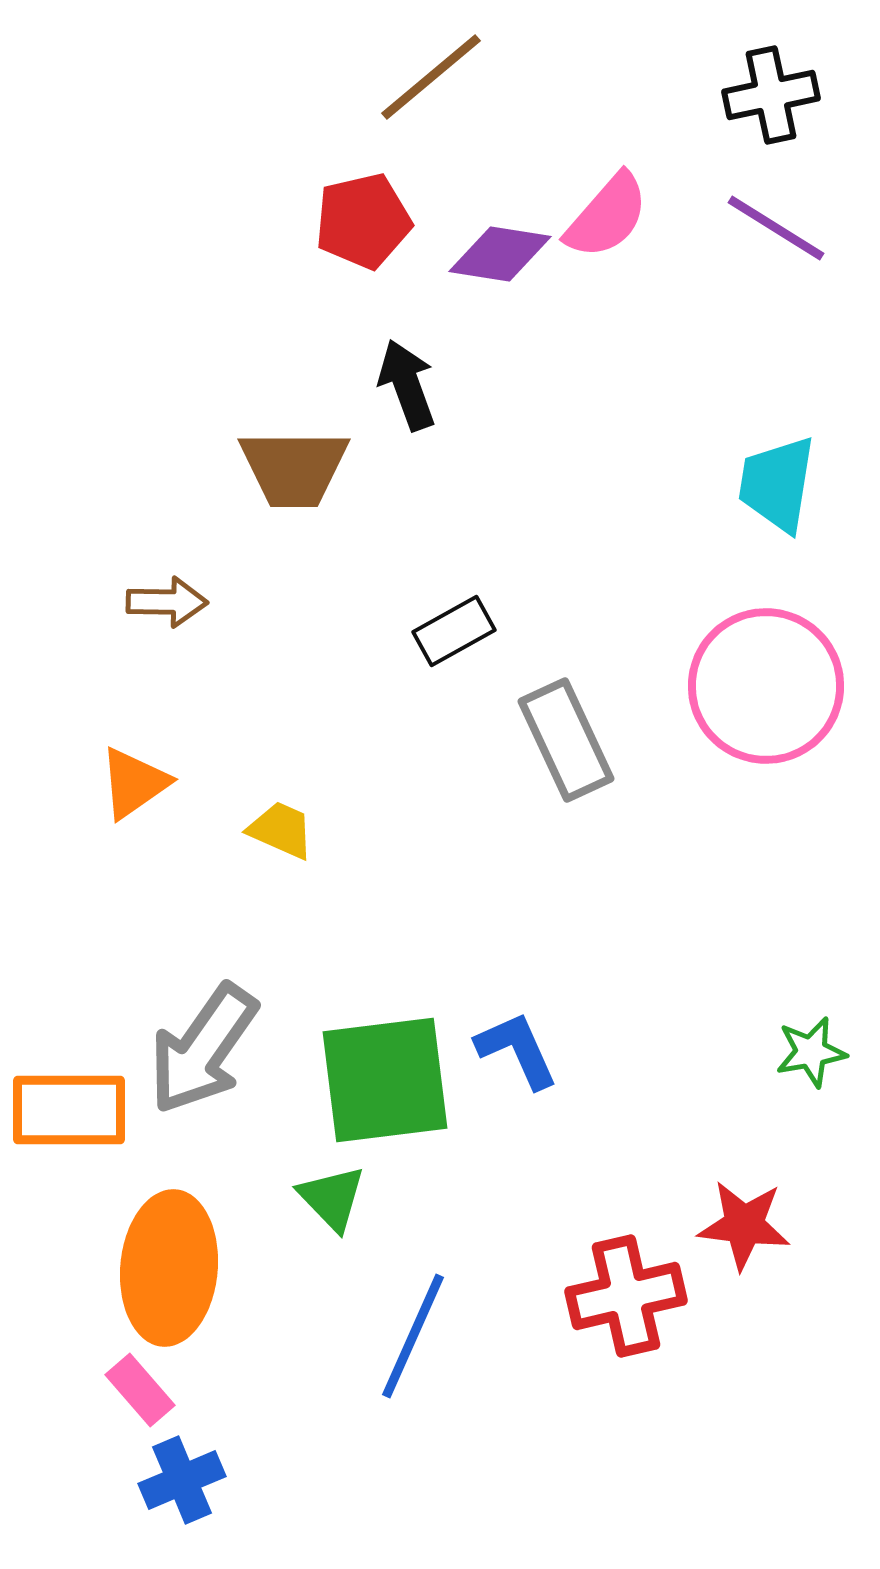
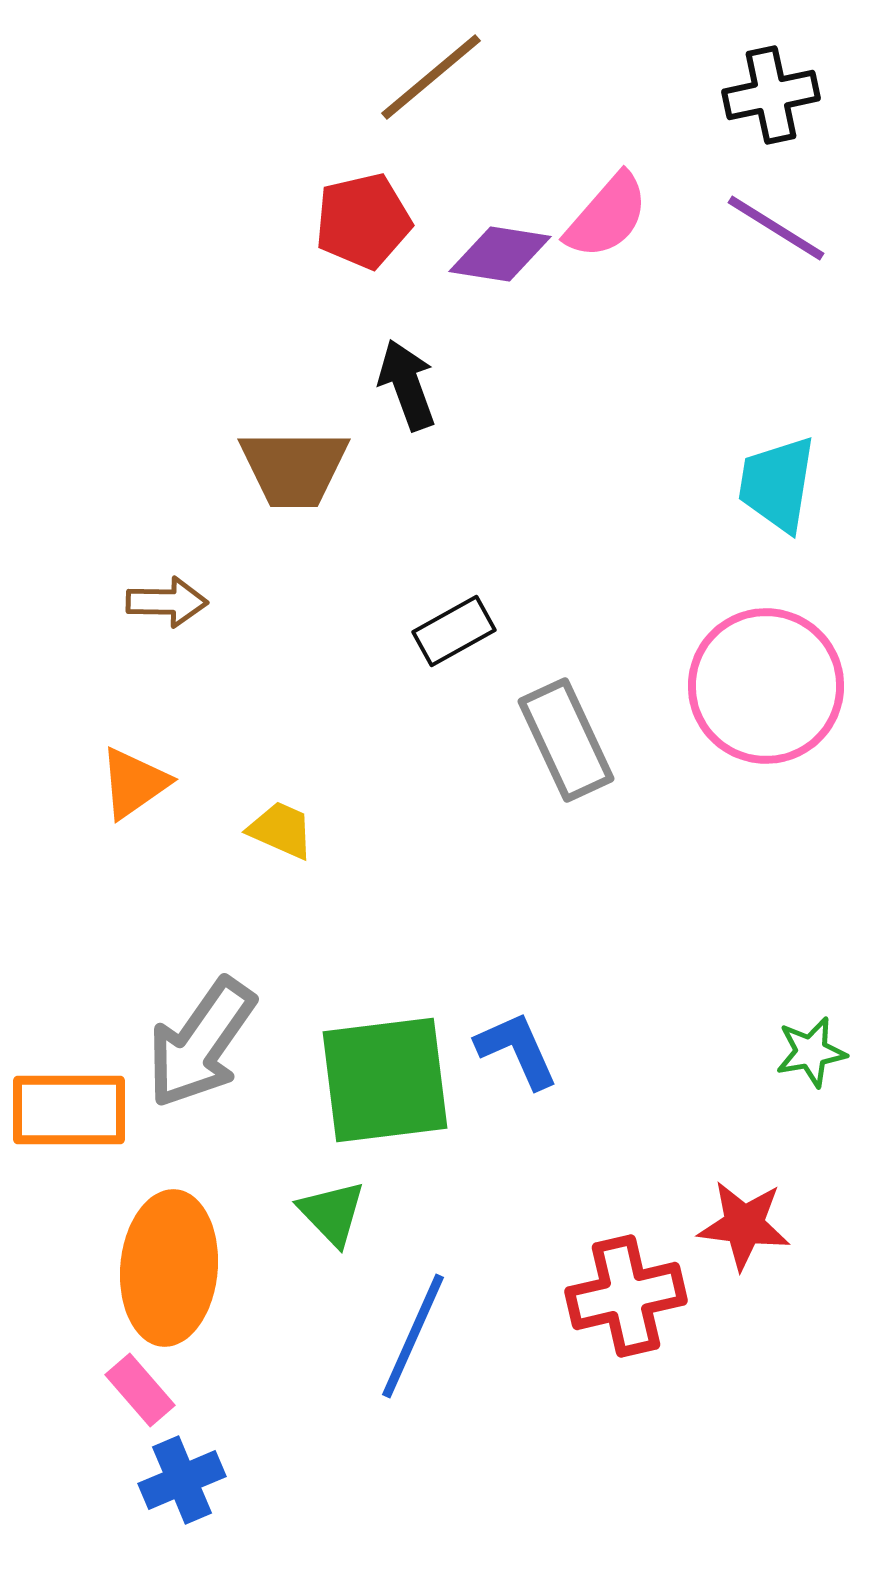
gray arrow: moved 2 px left, 6 px up
green triangle: moved 15 px down
